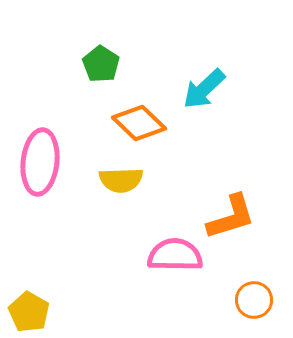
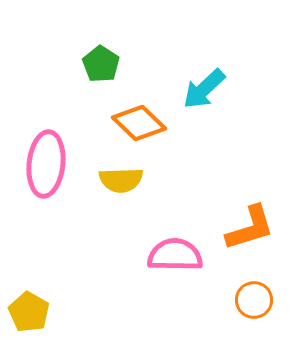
pink ellipse: moved 6 px right, 2 px down
orange L-shape: moved 19 px right, 11 px down
